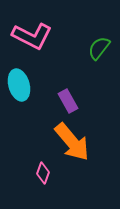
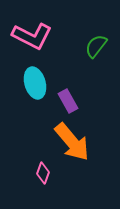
green semicircle: moved 3 px left, 2 px up
cyan ellipse: moved 16 px right, 2 px up
